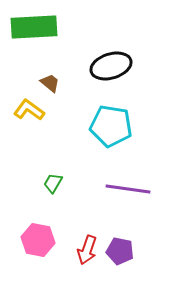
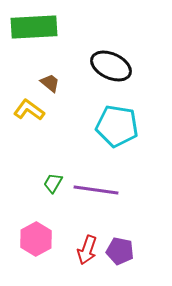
black ellipse: rotated 42 degrees clockwise
cyan pentagon: moved 6 px right
purple line: moved 32 px left, 1 px down
pink hexagon: moved 2 px left, 1 px up; rotated 20 degrees clockwise
